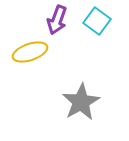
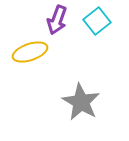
cyan square: rotated 16 degrees clockwise
gray star: rotated 12 degrees counterclockwise
